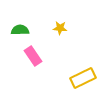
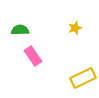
yellow star: moved 15 px right; rotated 24 degrees counterclockwise
